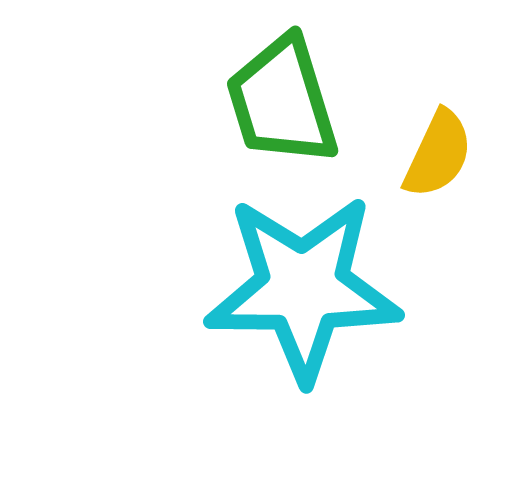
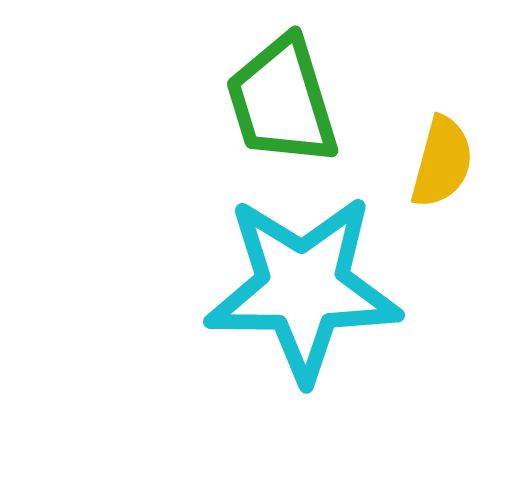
yellow semicircle: moved 4 px right, 8 px down; rotated 10 degrees counterclockwise
